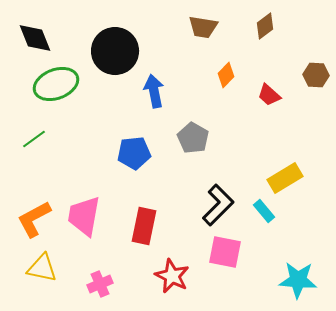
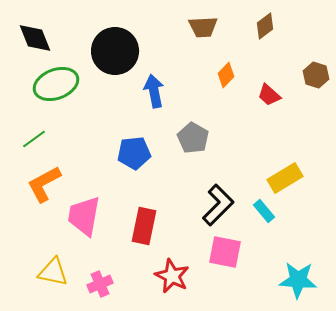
brown trapezoid: rotated 12 degrees counterclockwise
brown hexagon: rotated 15 degrees clockwise
orange L-shape: moved 10 px right, 35 px up
yellow triangle: moved 11 px right, 4 px down
